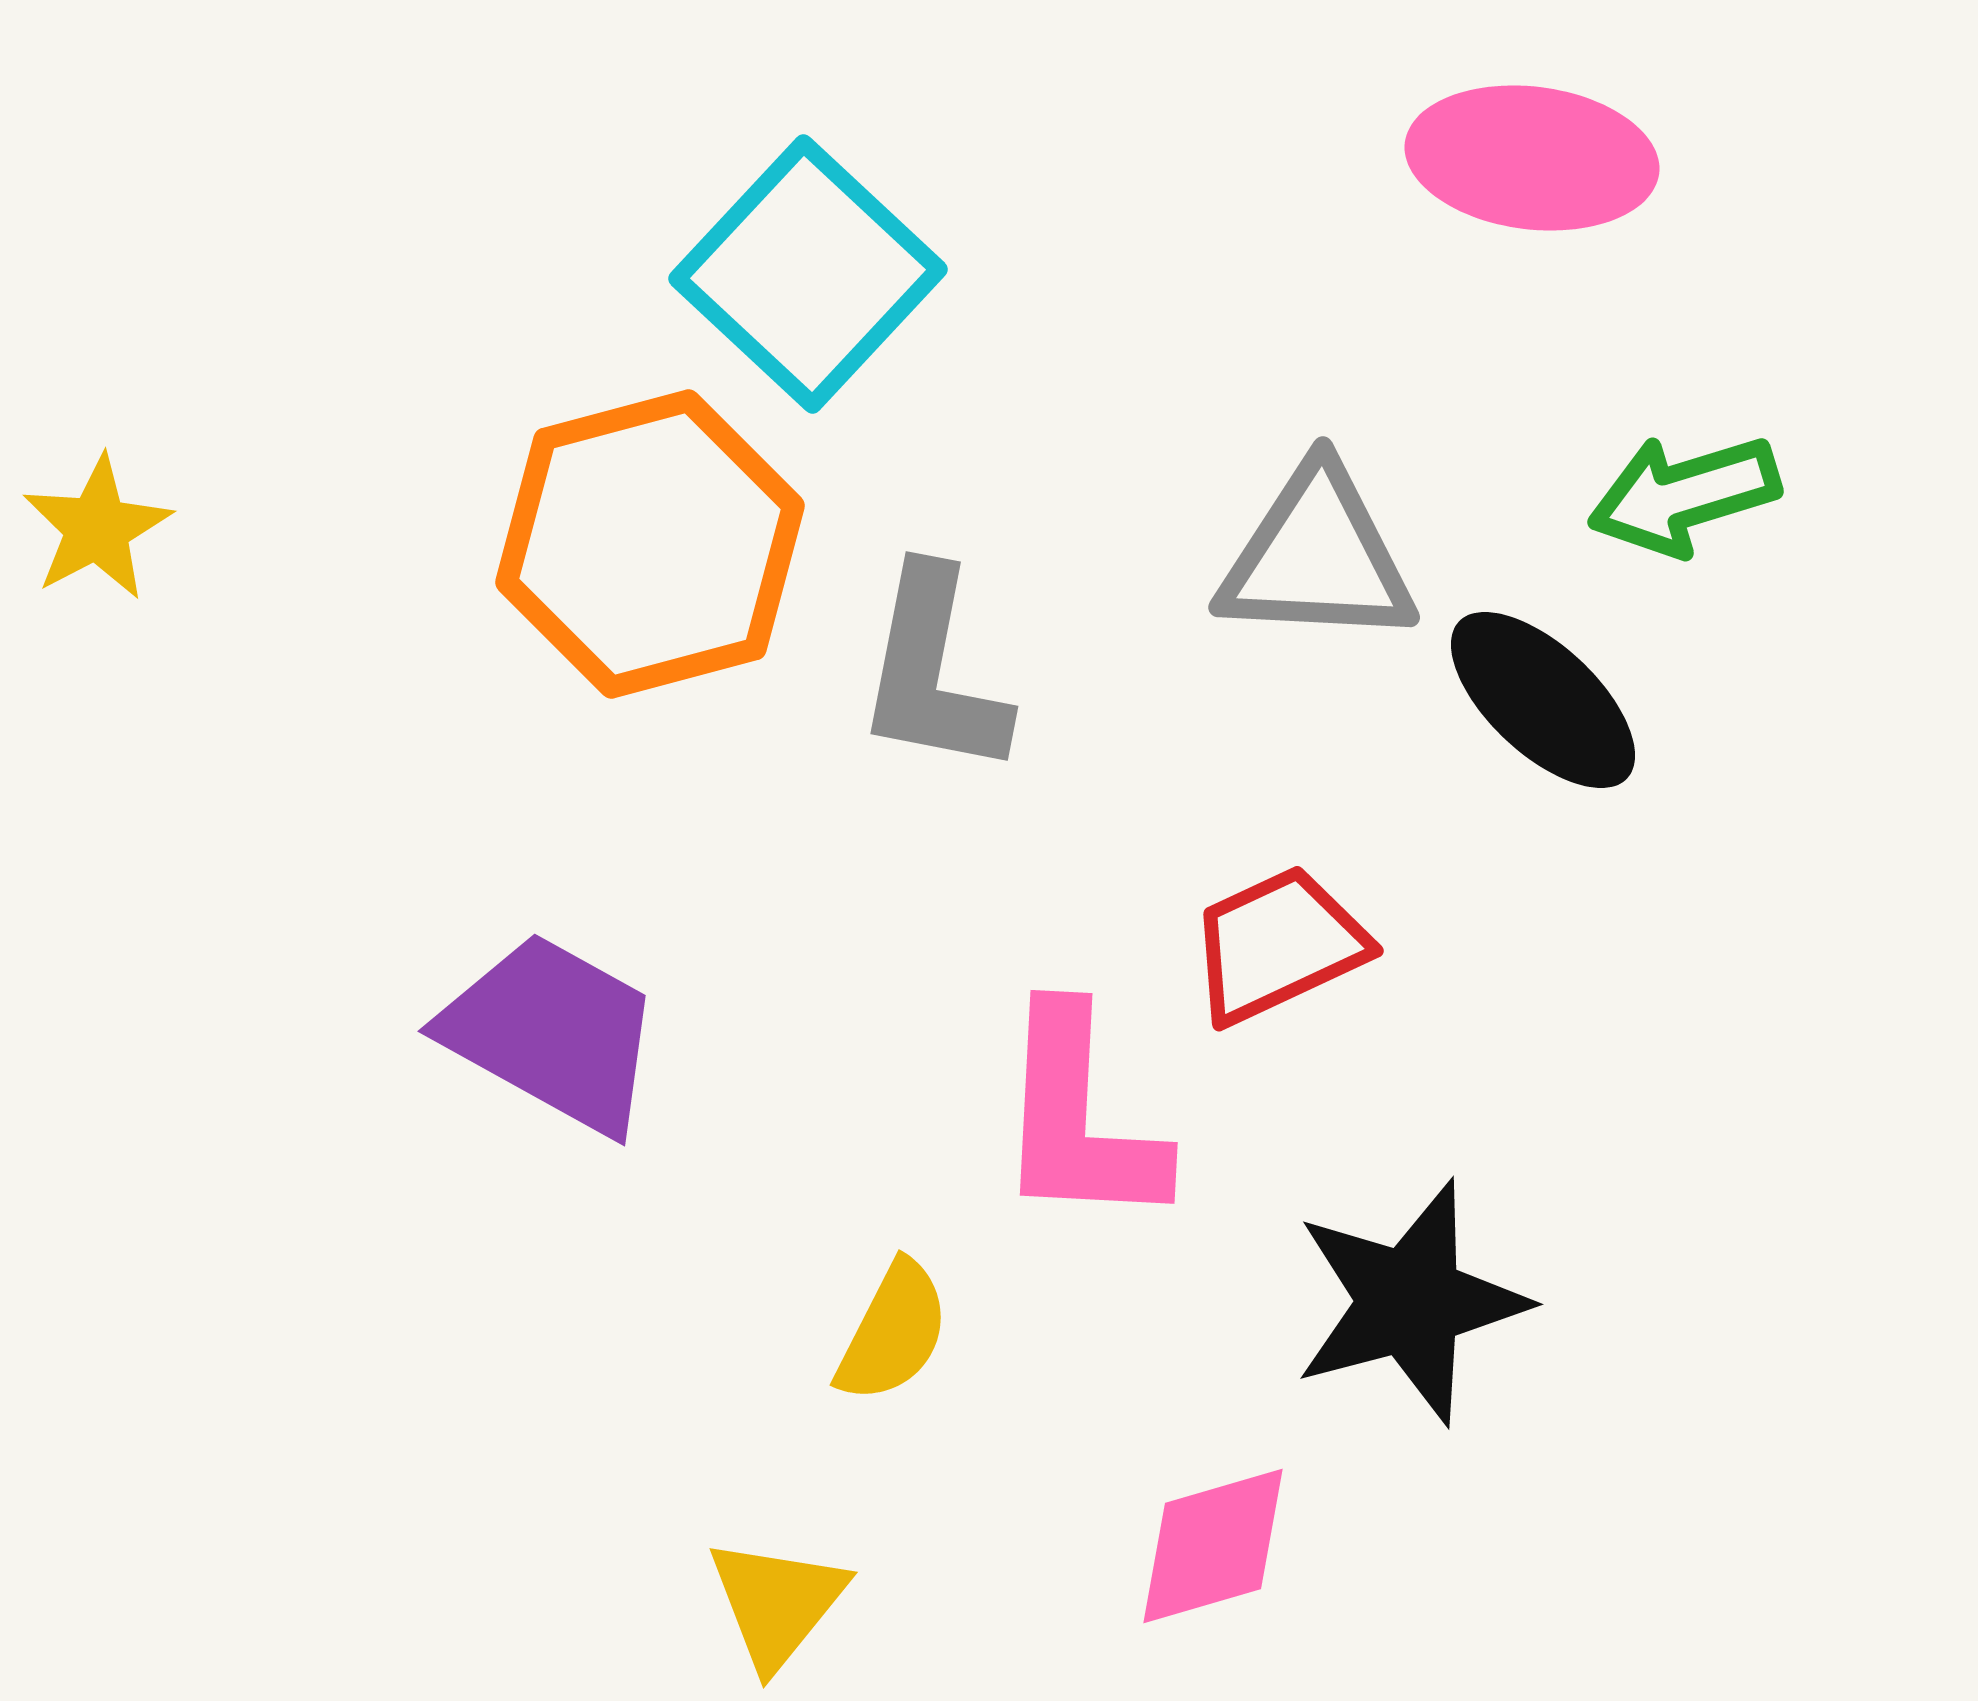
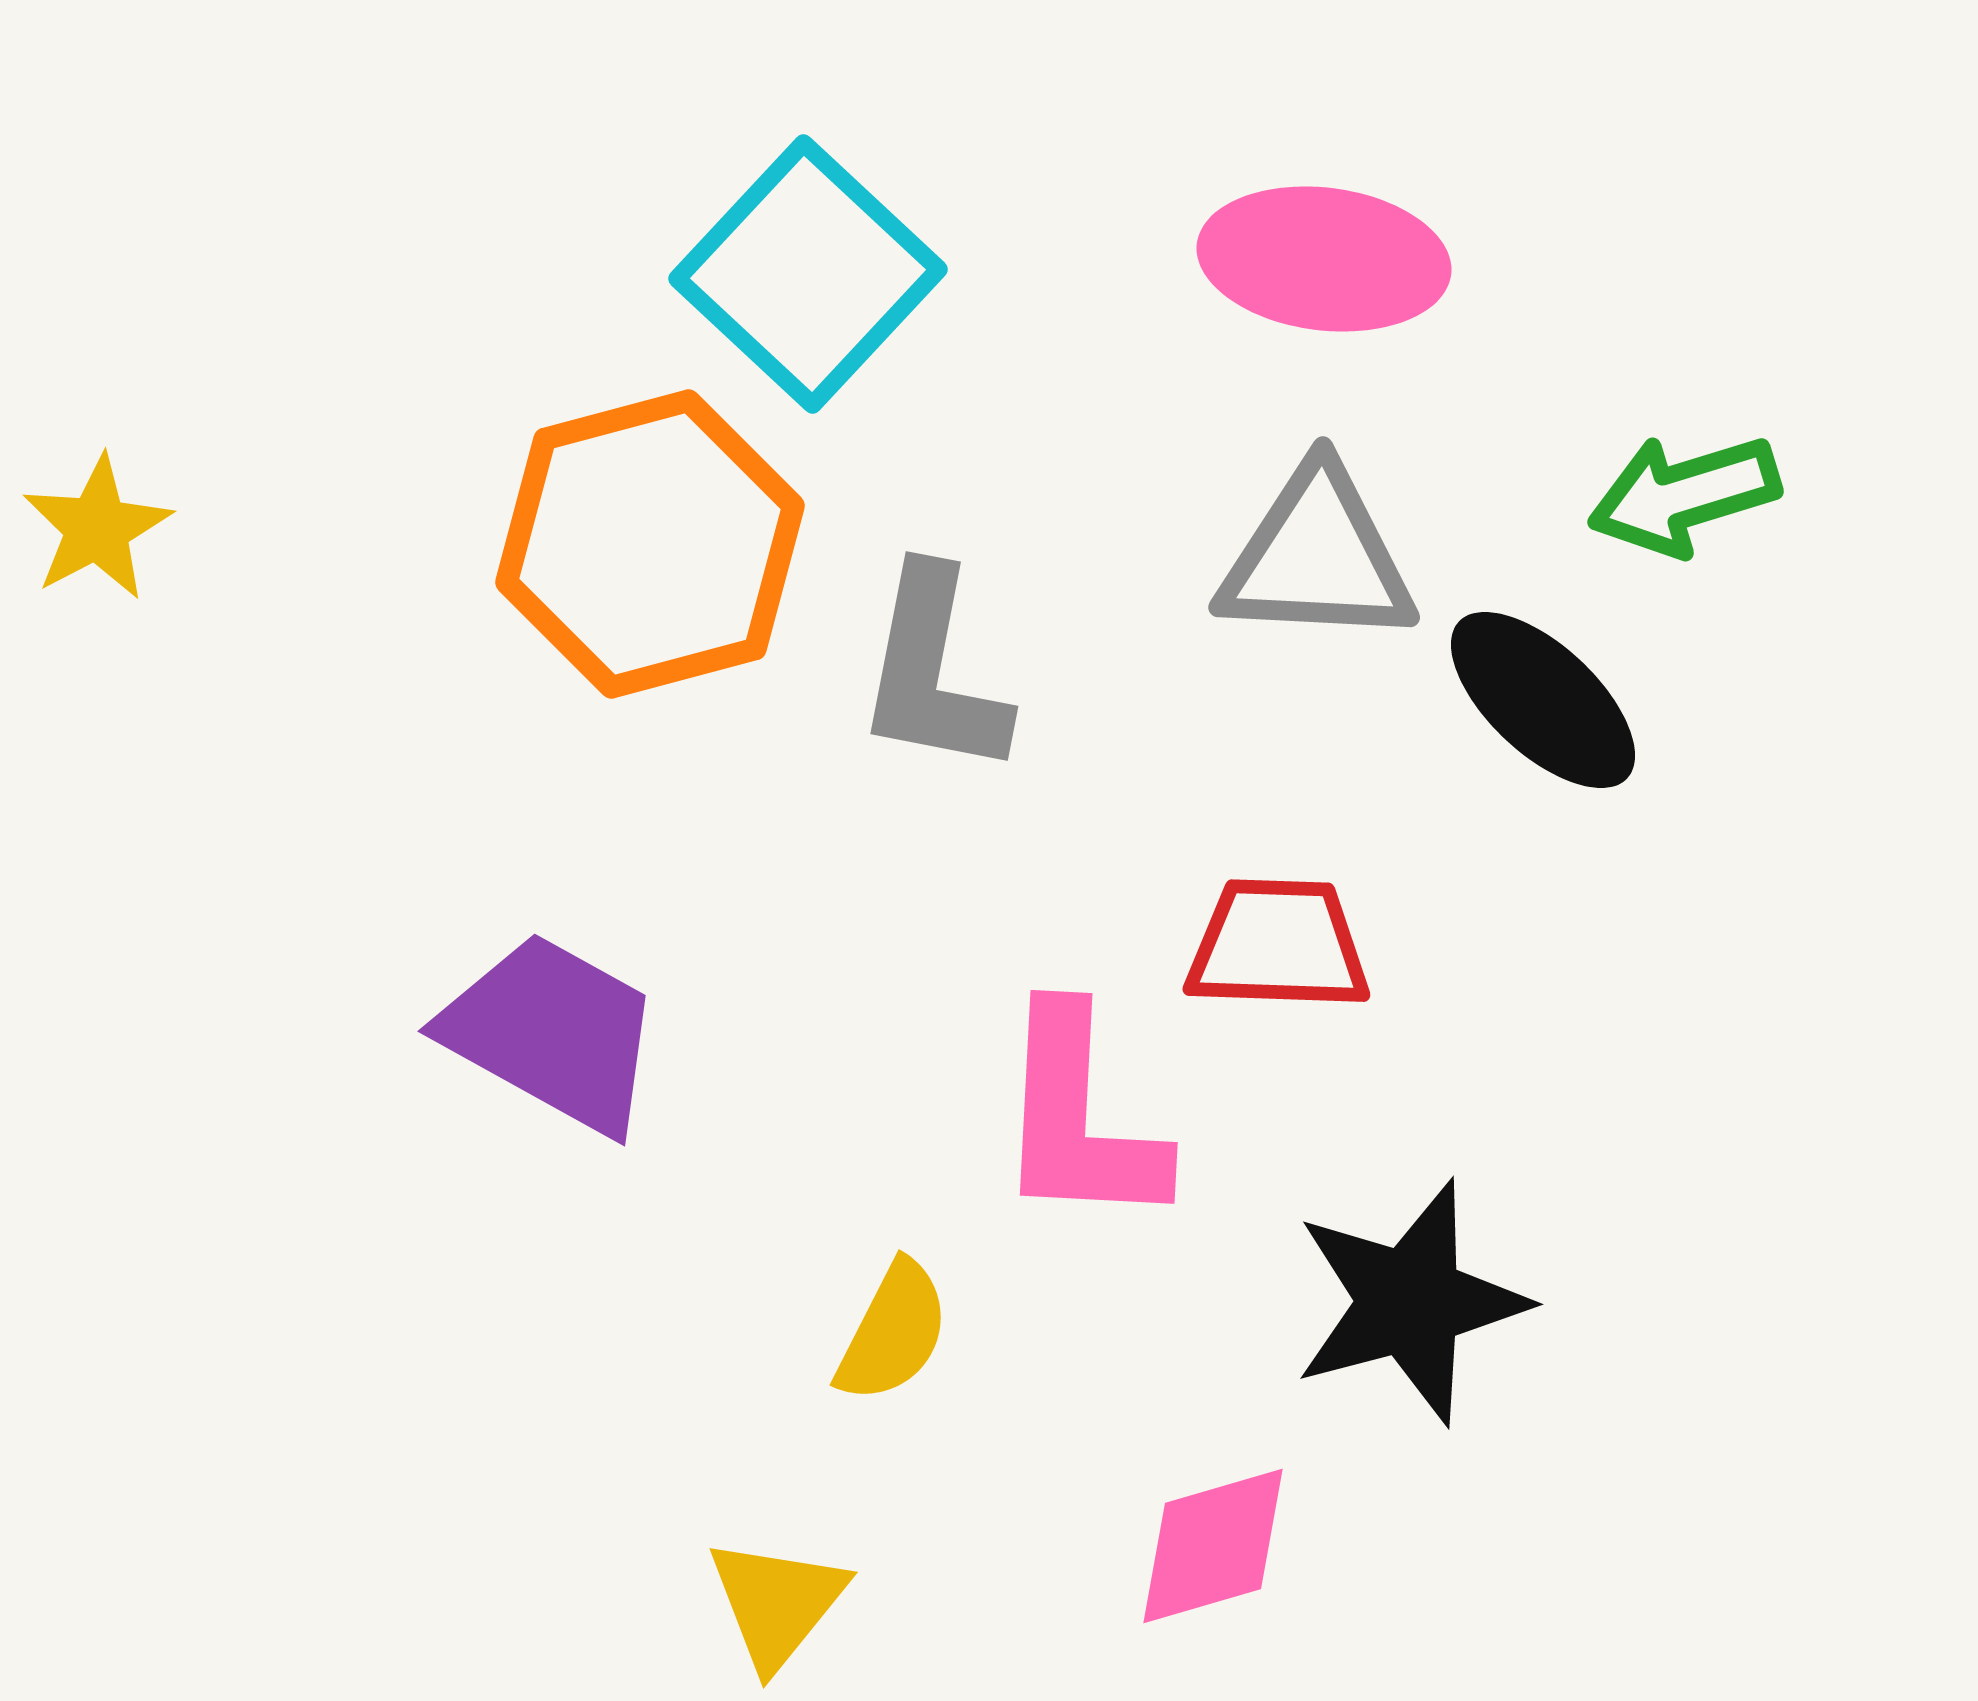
pink ellipse: moved 208 px left, 101 px down
red trapezoid: rotated 27 degrees clockwise
